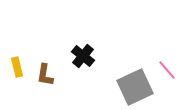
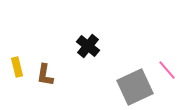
black cross: moved 5 px right, 10 px up
